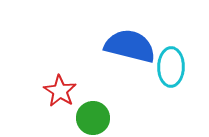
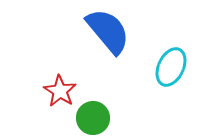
blue semicircle: moved 22 px left, 15 px up; rotated 36 degrees clockwise
cyan ellipse: rotated 24 degrees clockwise
